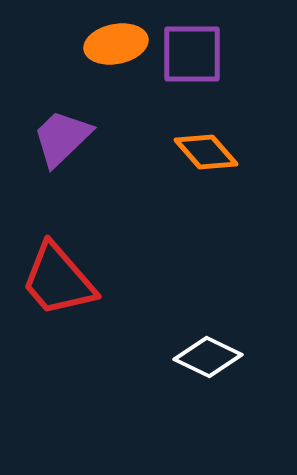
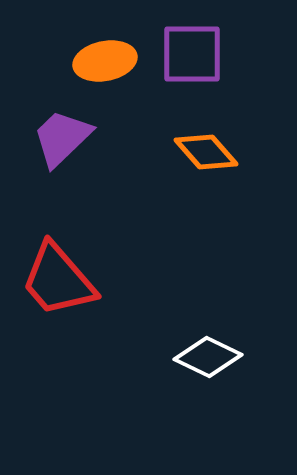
orange ellipse: moved 11 px left, 17 px down
